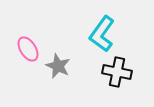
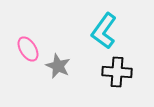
cyan L-shape: moved 2 px right, 3 px up
black cross: rotated 8 degrees counterclockwise
